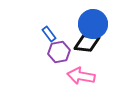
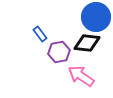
blue circle: moved 3 px right, 7 px up
blue rectangle: moved 9 px left
pink arrow: rotated 24 degrees clockwise
